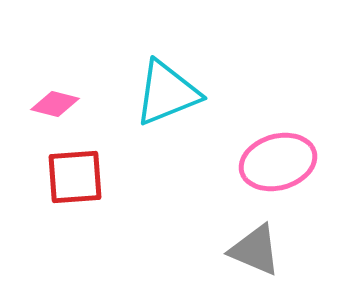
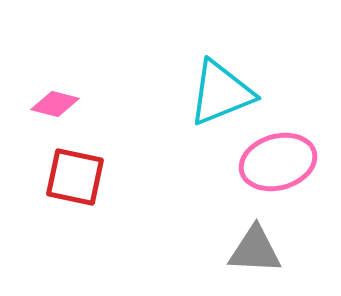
cyan triangle: moved 54 px right
red square: rotated 16 degrees clockwise
gray triangle: rotated 20 degrees counterclockwise
